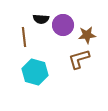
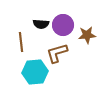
black semicircle: moved 5 px down
brown line: moved 3 px left, 5 px down
brown L-shape: moved 22 px left, 6 px up
cyan hexagon: rotated 20 degrees counterclockwise
